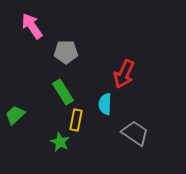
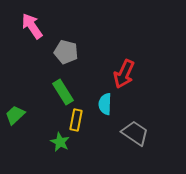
gray pentagon: rotated 15 degrees clockwise
